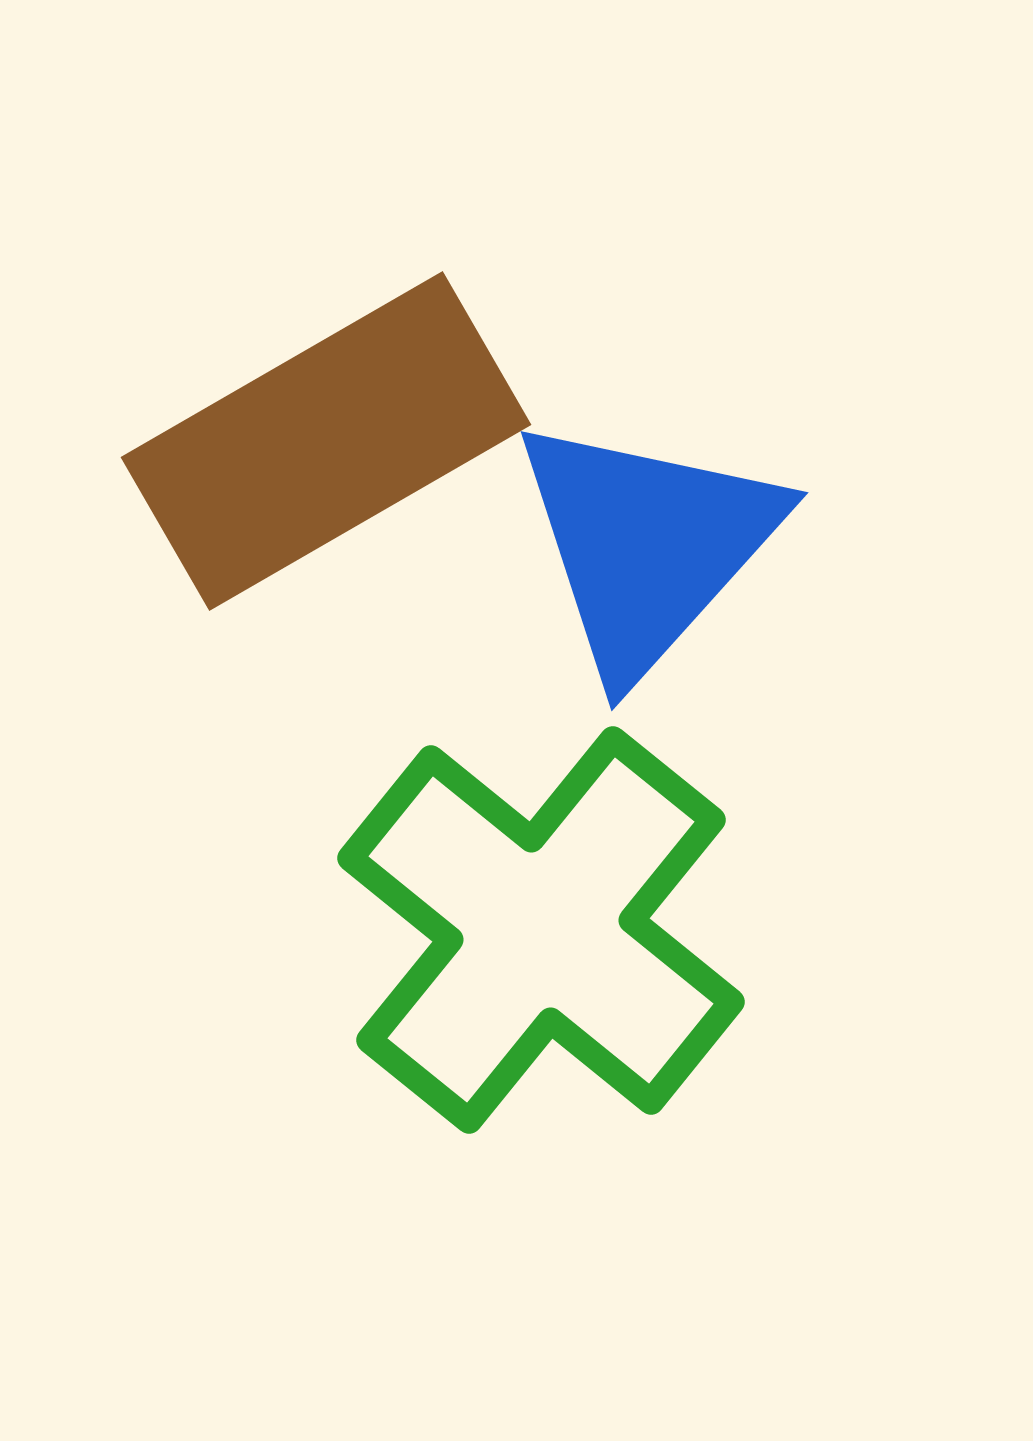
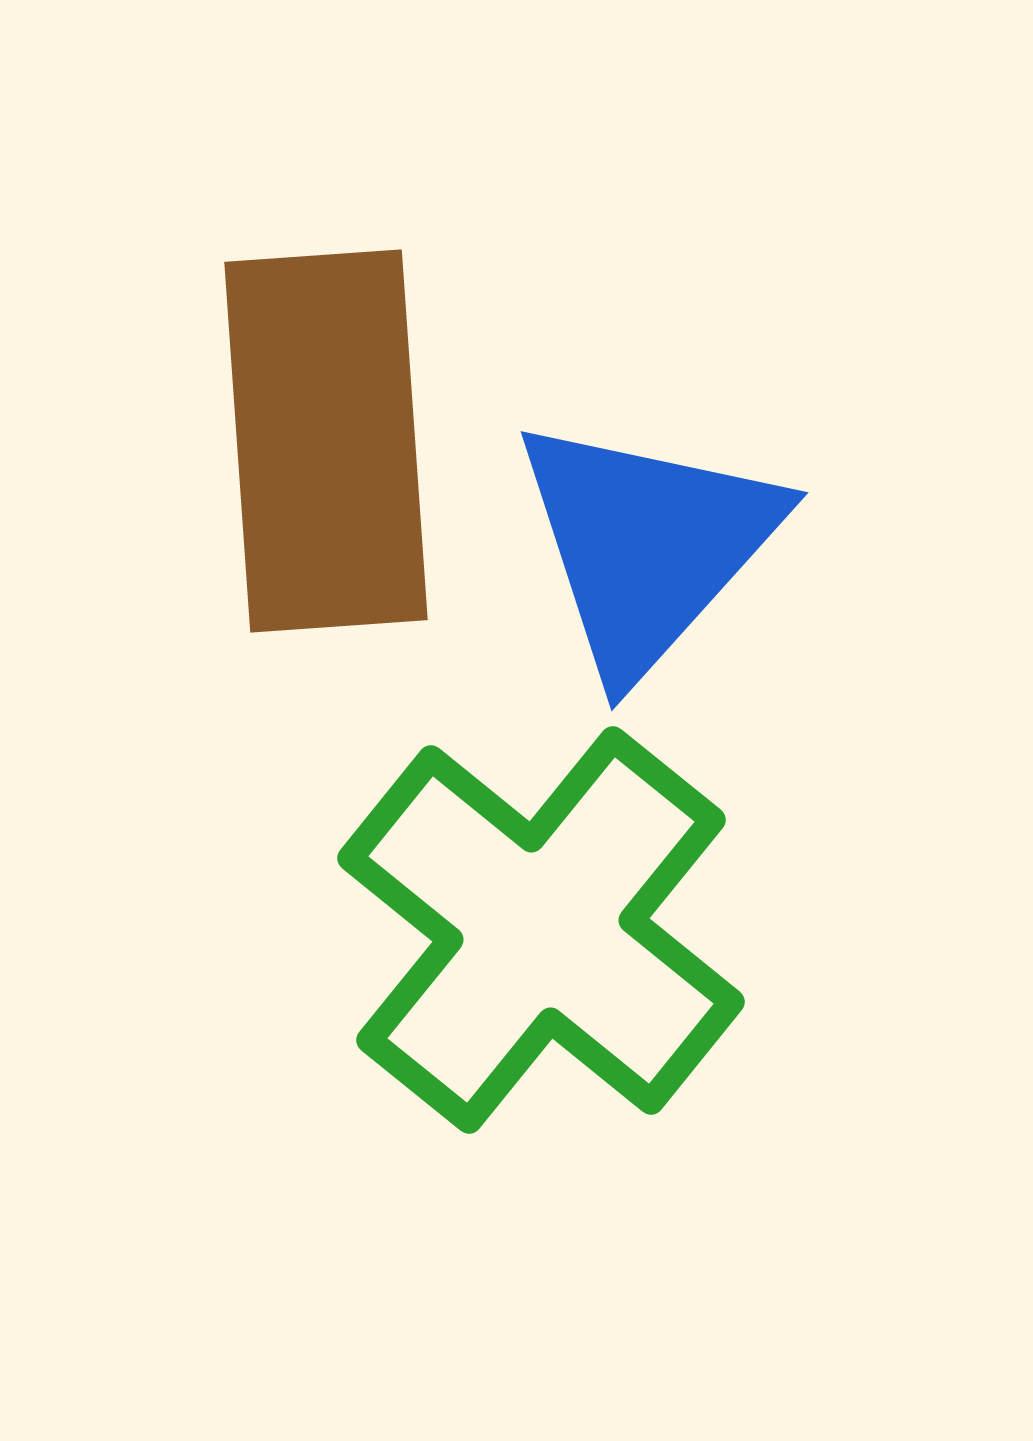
brown rectangle: rotated 64 degrees counterclockwise
